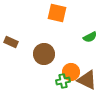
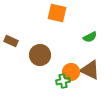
brown rectangle: moved 1 px up
brown circle: moved 4 px left, 1 px down
brown triangle: moved 3 px right, 10 px up
